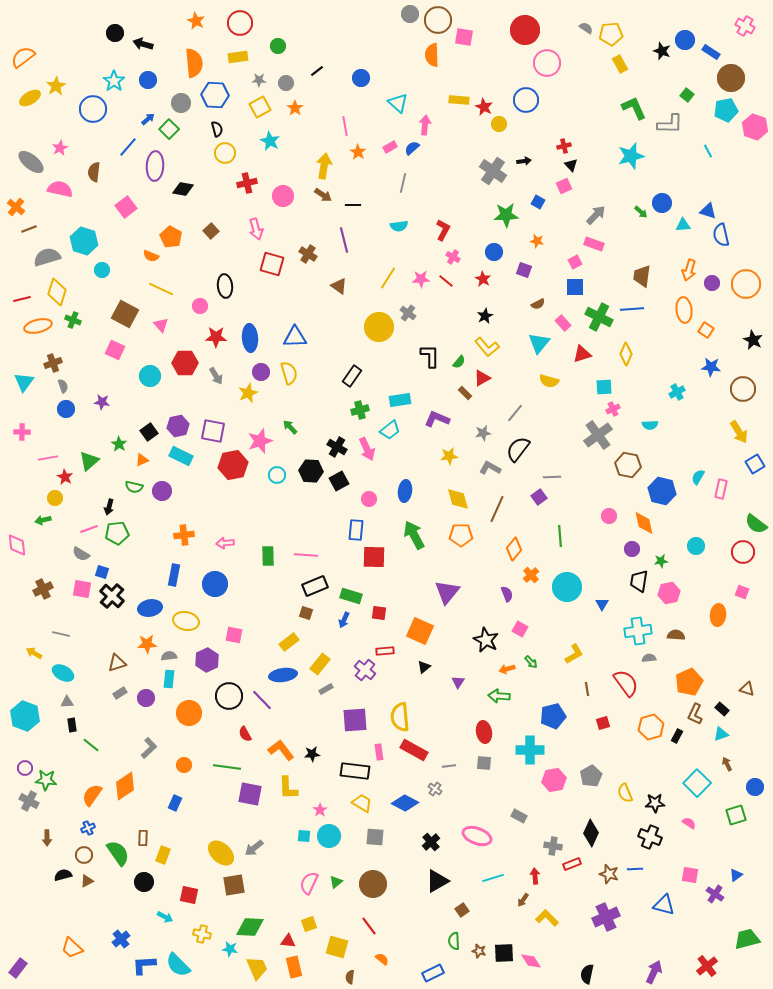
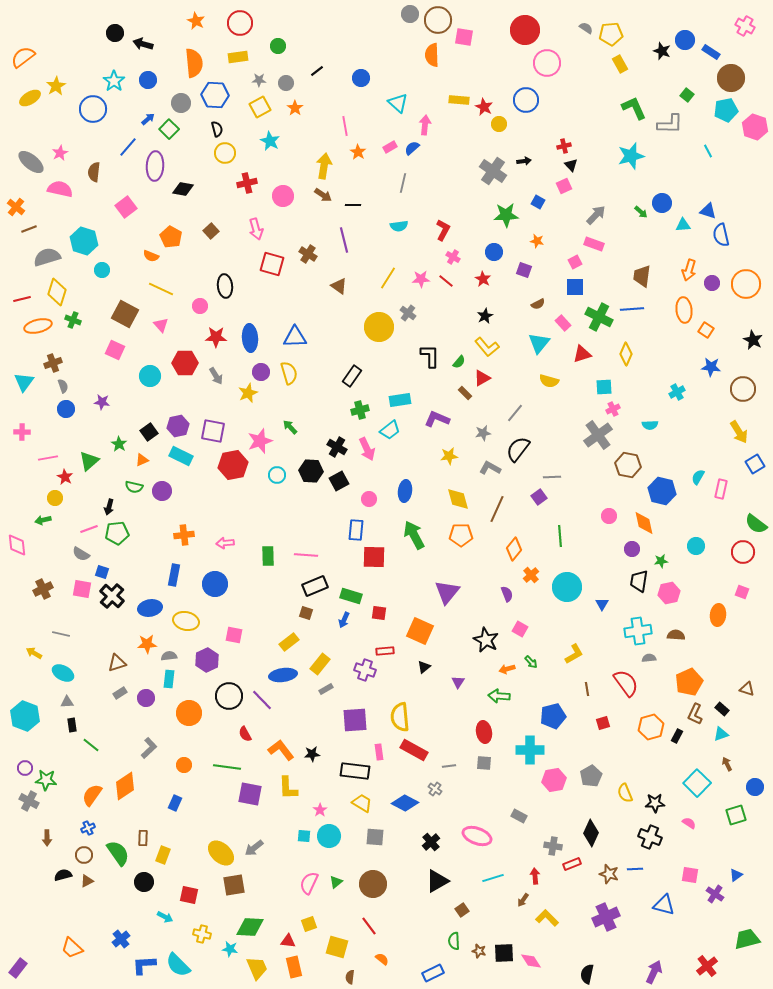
pink star at (60, 148): moved 5 px down
purple cross at (365, 670): rotated 20 degrees counterclockwise
